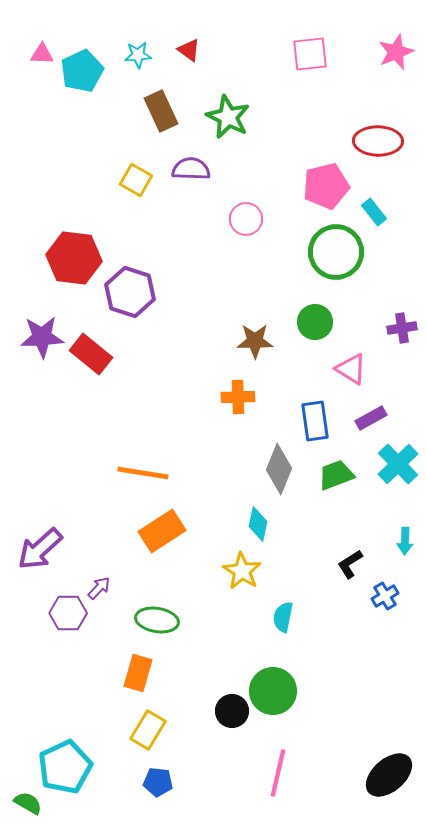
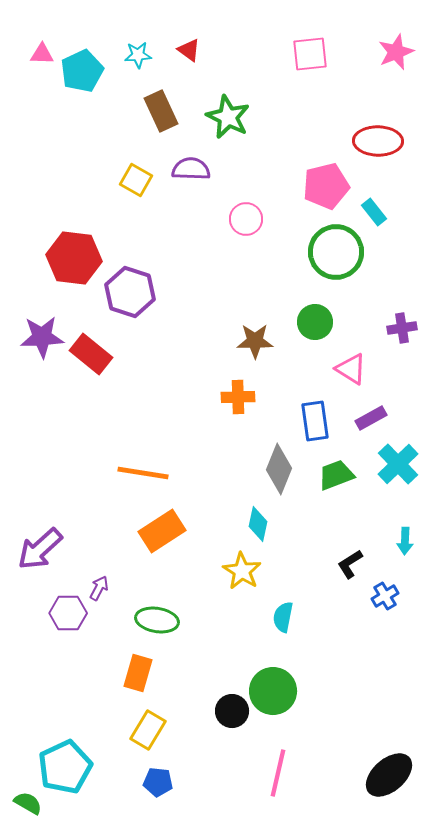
purple arrow at (99, 588): rotated 15 degrees counterclockwise
